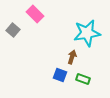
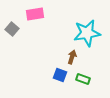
pink rectangle: rotated 54 degrees counterclockwise
gray square: moved 1 px left, 1 px up
